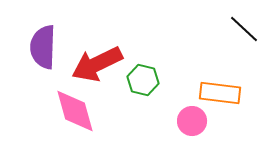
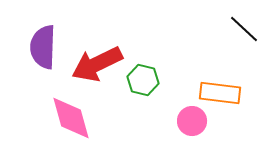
pink diamond: moved 4 px left, 7 px down
